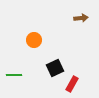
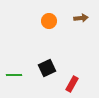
orange circle: moved 15 px right, 19 px up
black square: moved 8 px left
